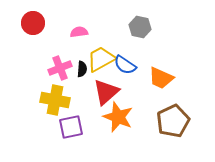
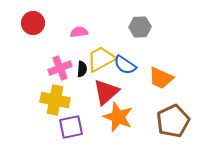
gray hexagon: rotated 15 degrees counterclockwise
